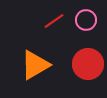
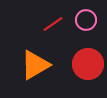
red line: moved 1 px left, 3 px down
